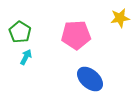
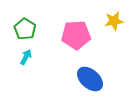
yellow star: moved 6 px left, 3 px down
green pentagon: moved 5 px right, 3 px up
